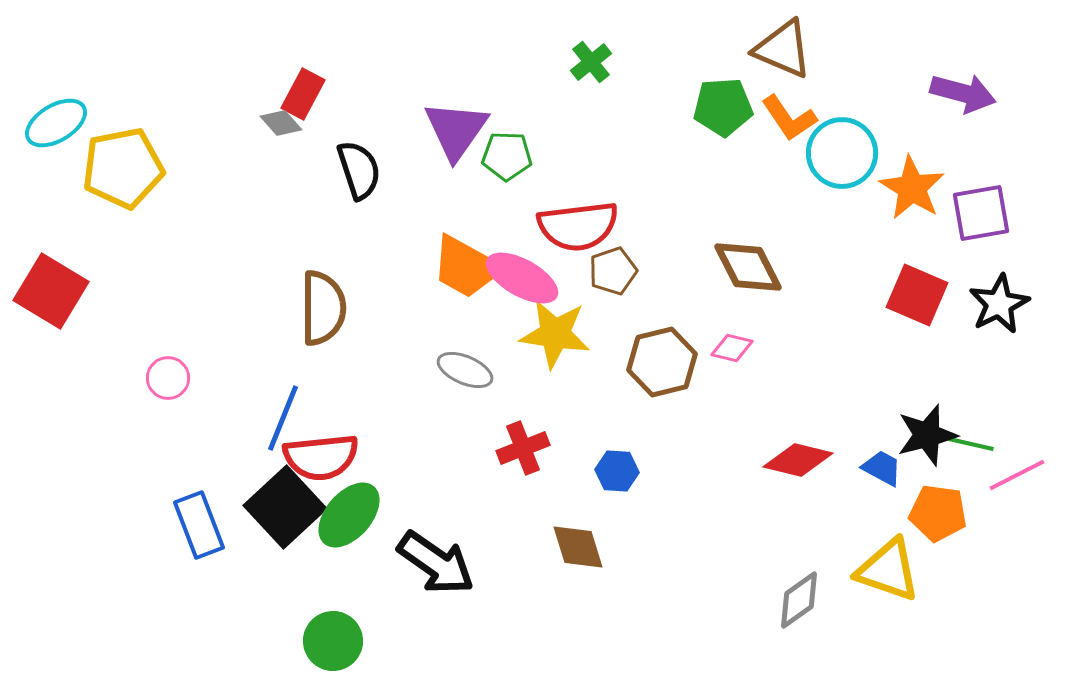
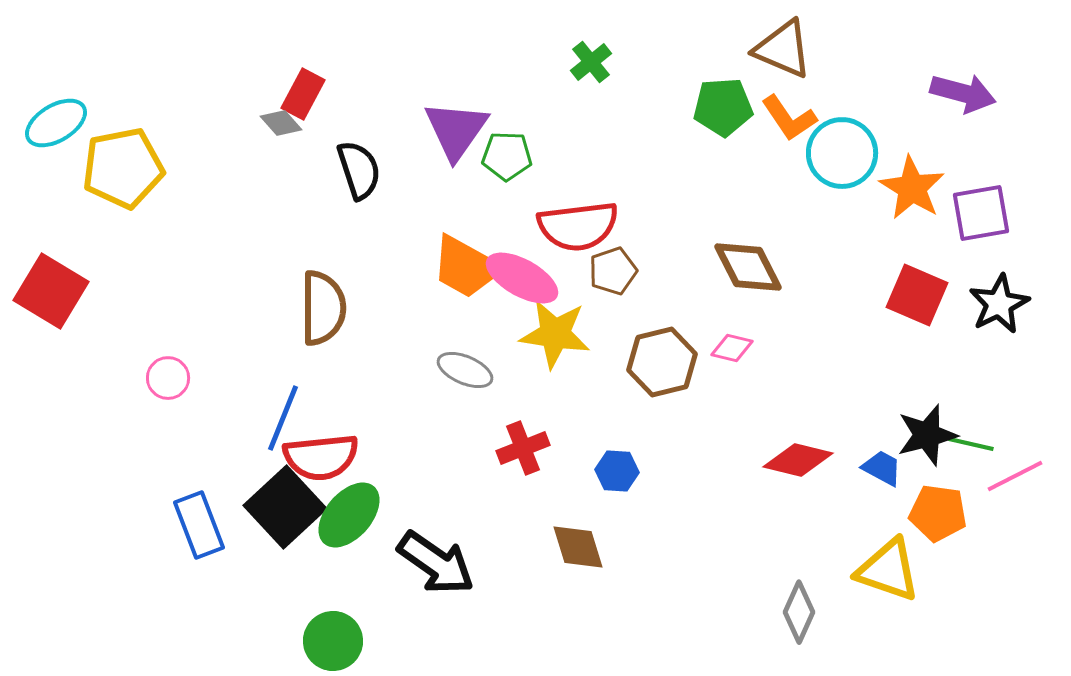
pink line at (1017, 475): moved 2 px left, 1 px down
gray diamond at (799, 600): moved 12 px down; rotated 30 degrees counterclockwise
